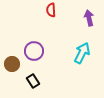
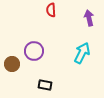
black rectangle: moved 12 px right, 4 px down; rotated 48 degrees counterclockwise
